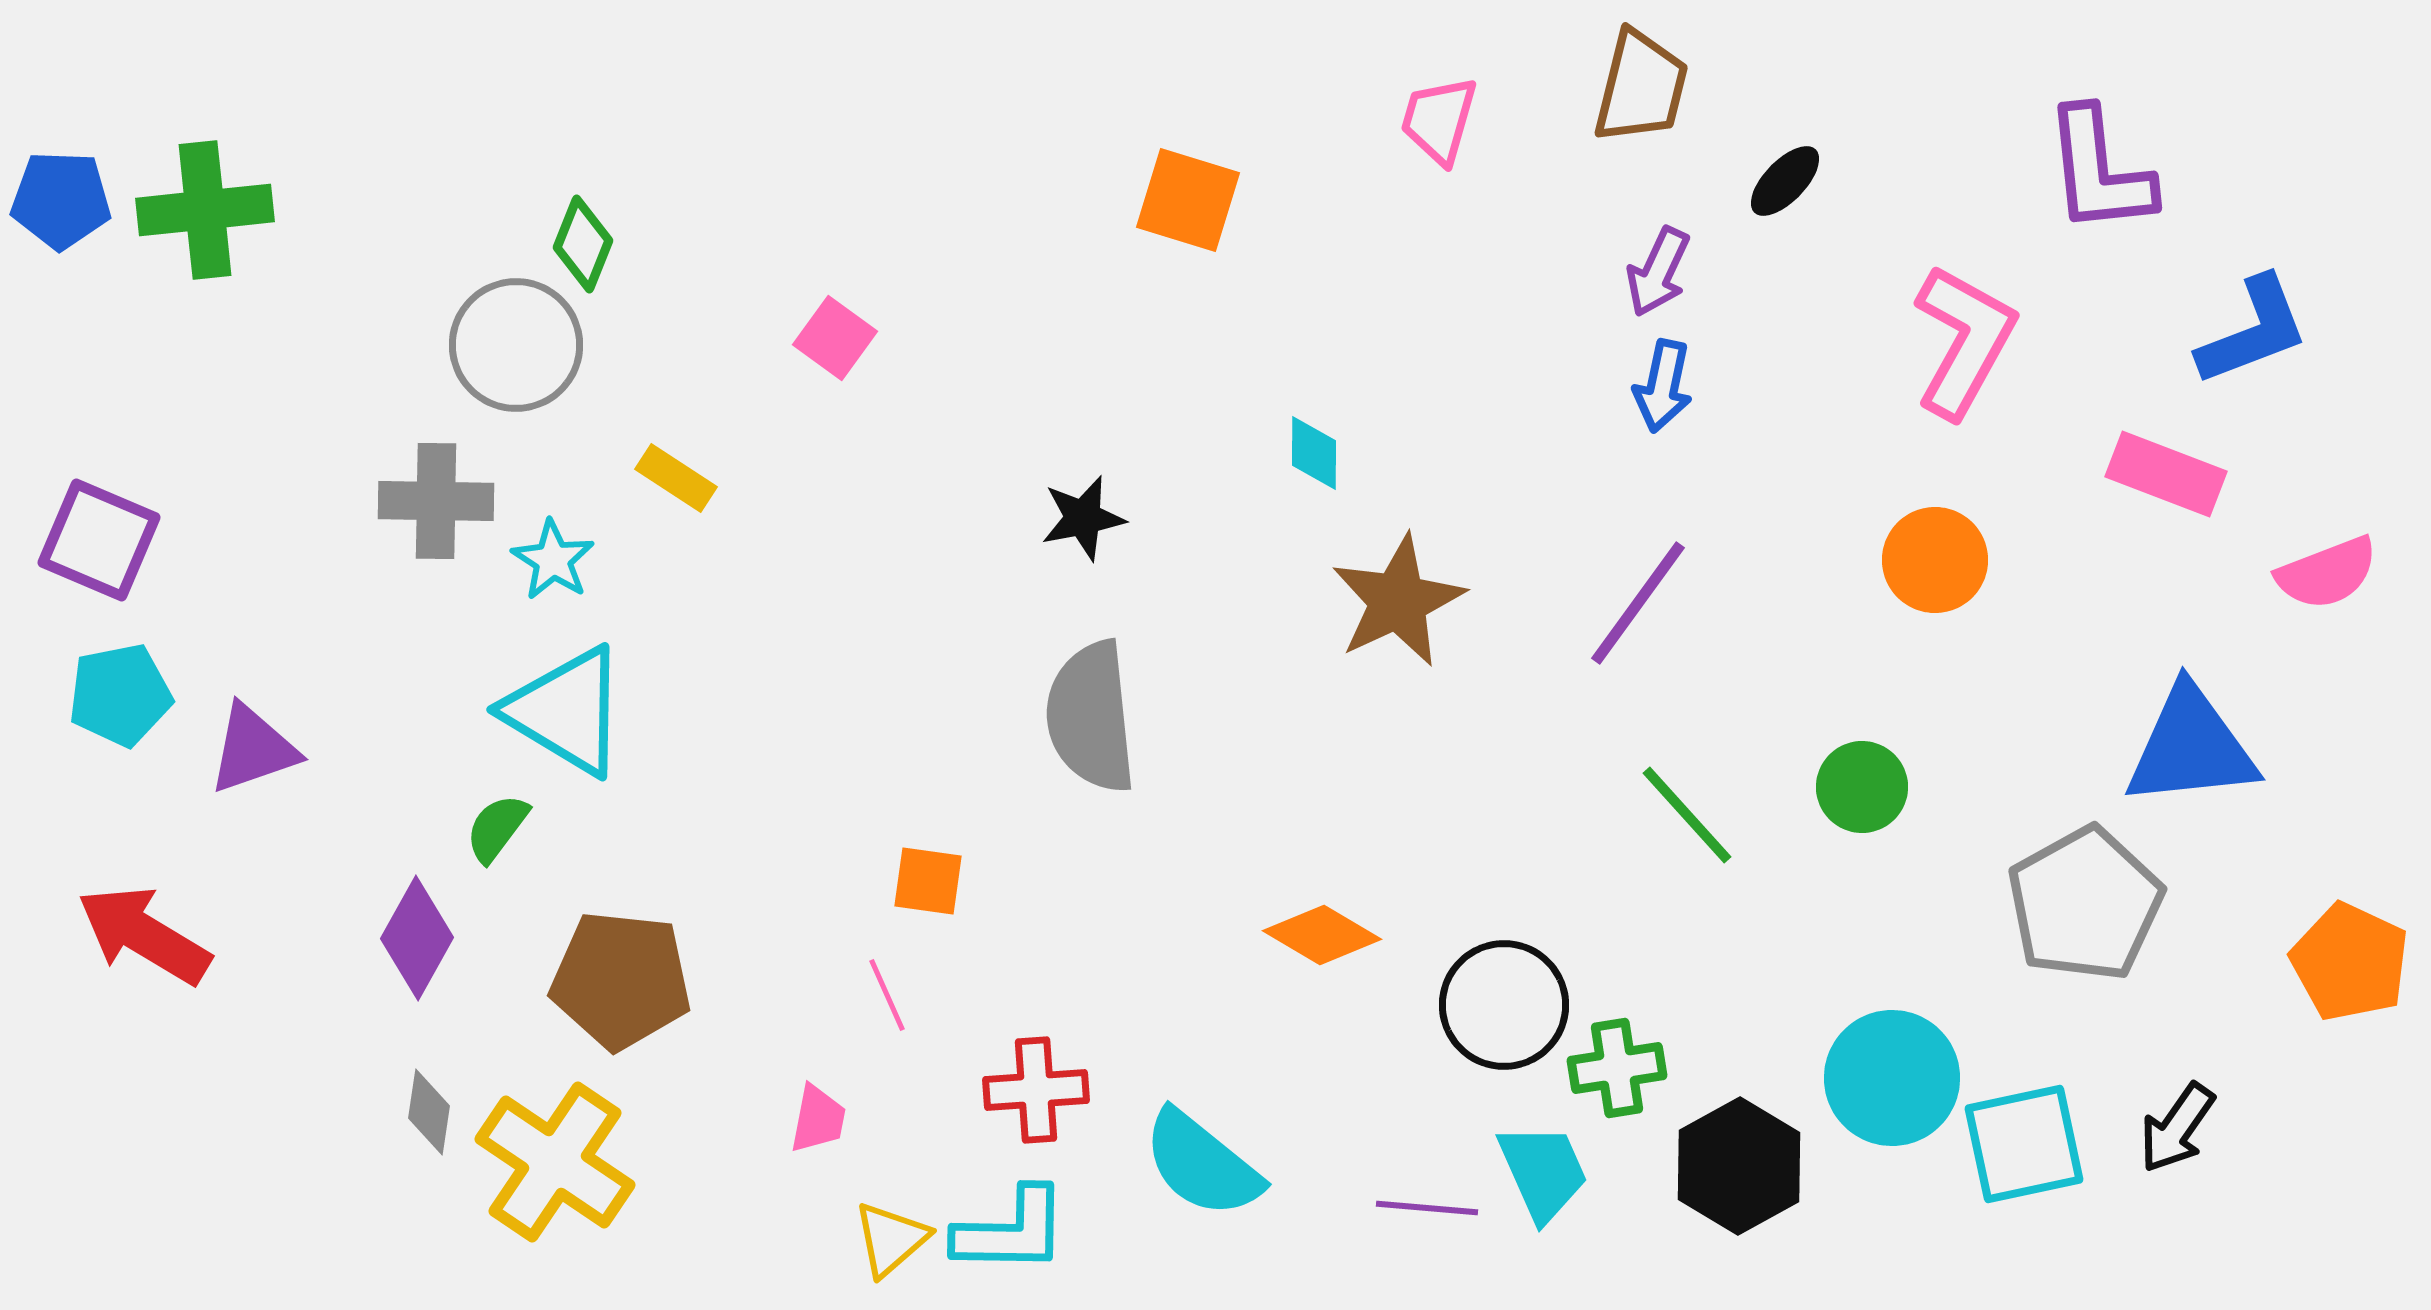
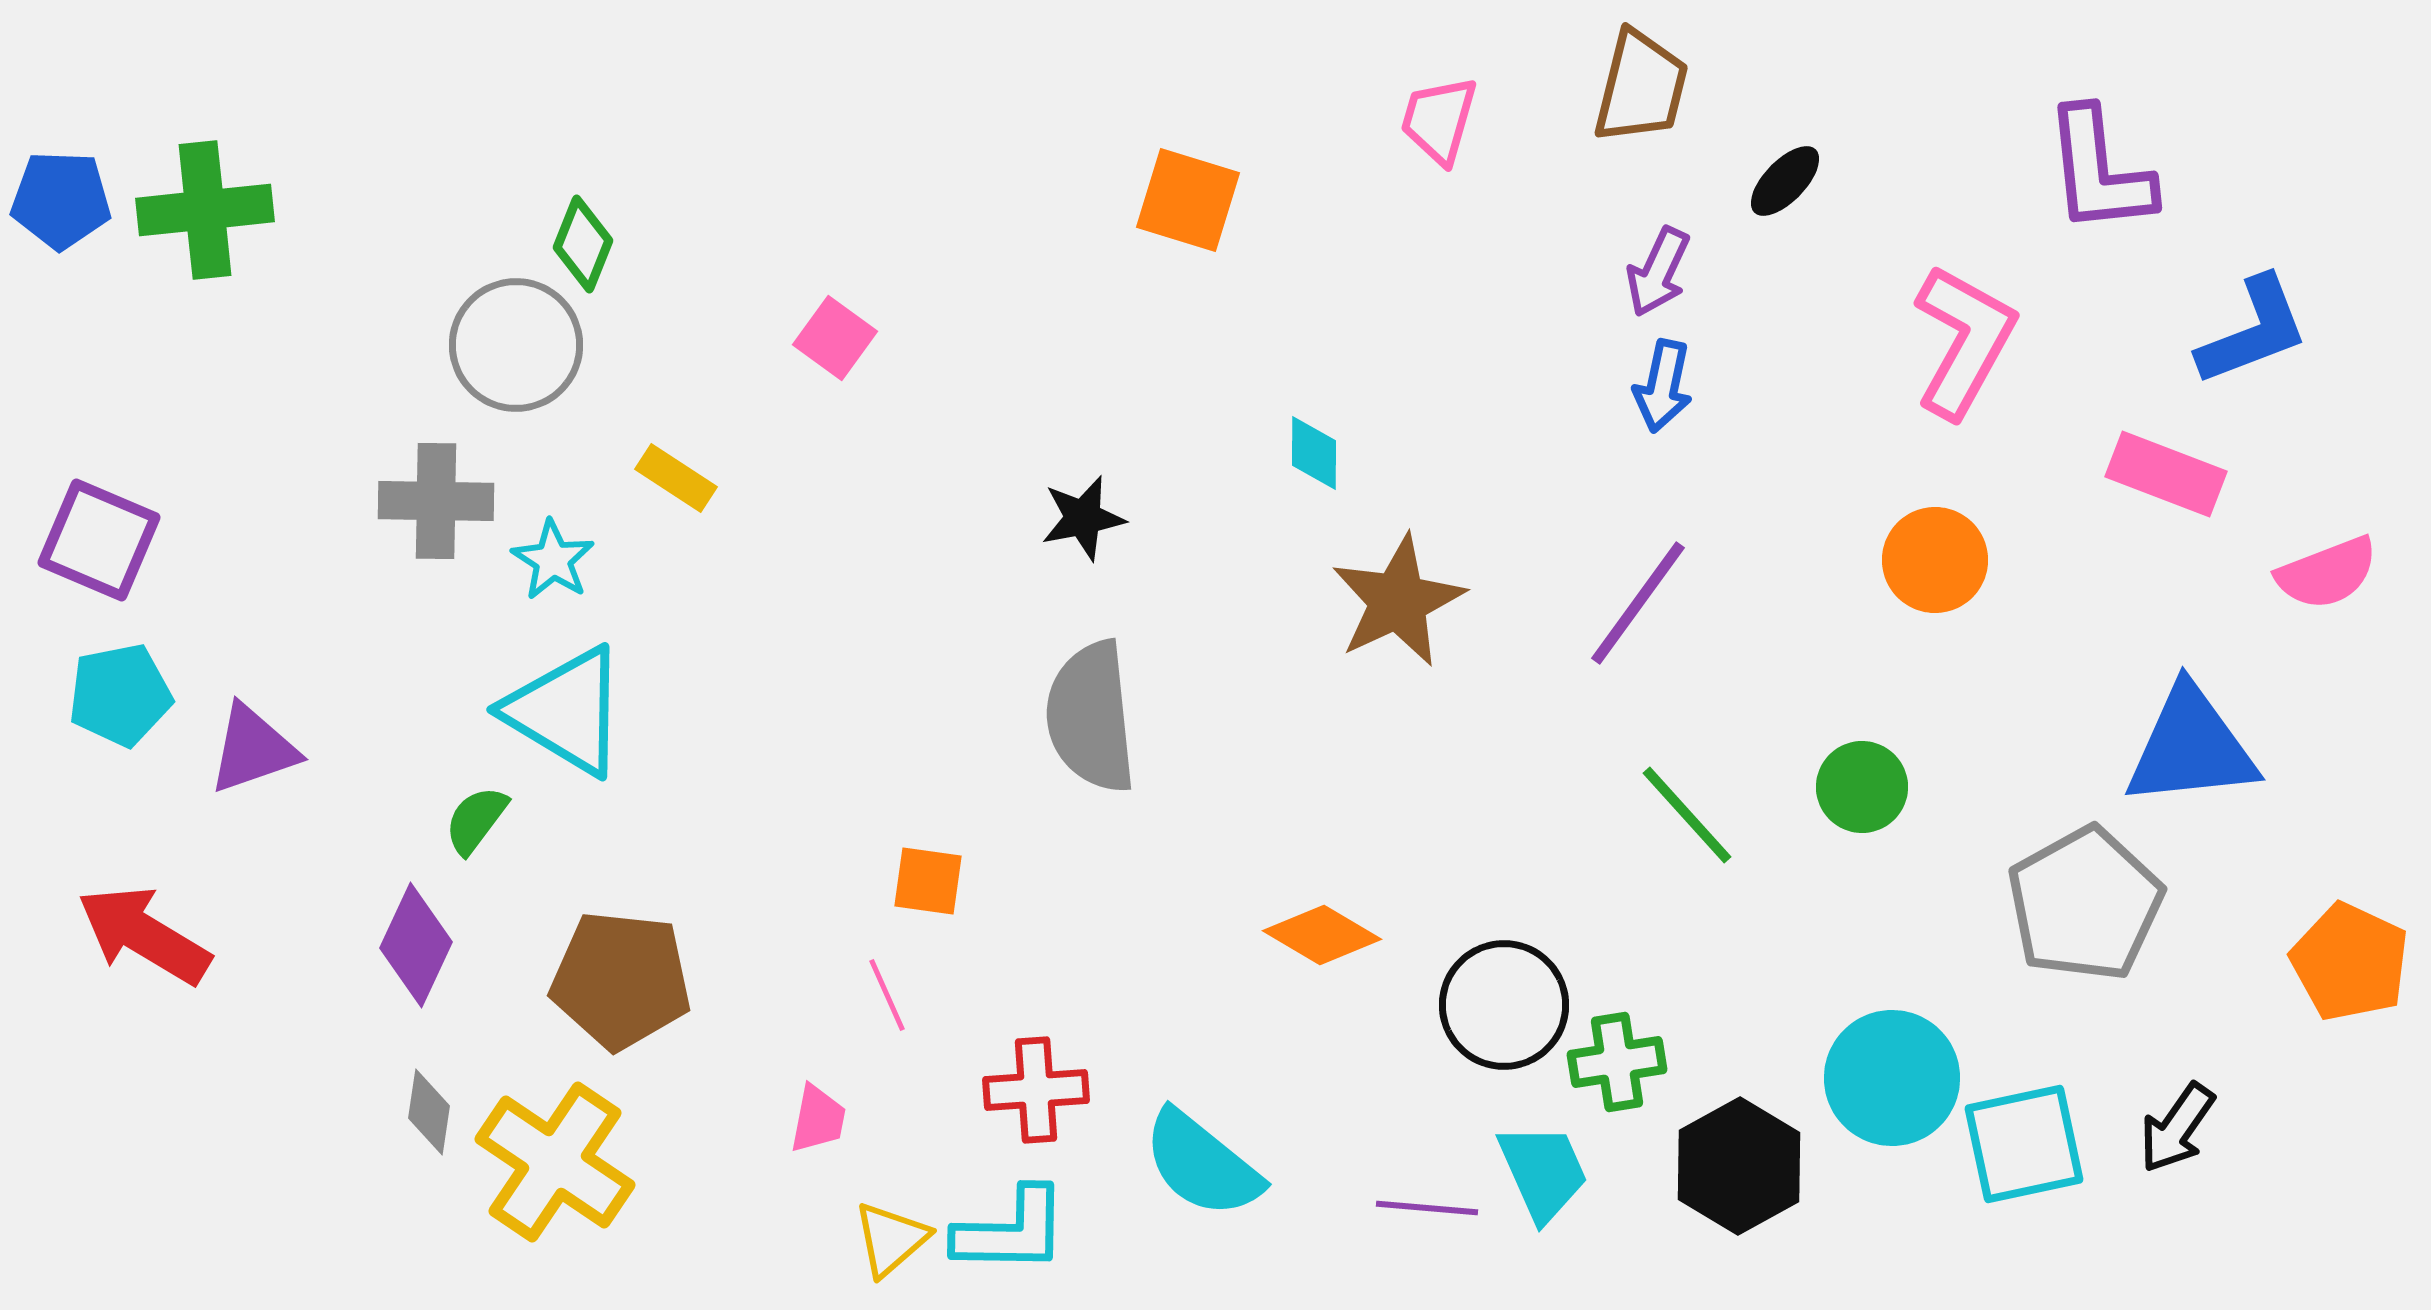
green semicircle at (497, 828): moved 21 px left, 8 px up
purple diamond at (417, 938): moved 1 px left, 7 px down; rotated 4 degrees counterclockwise
green cross at (1617, 1068): moved 6 px up
